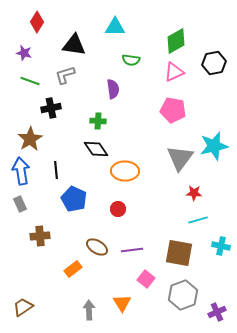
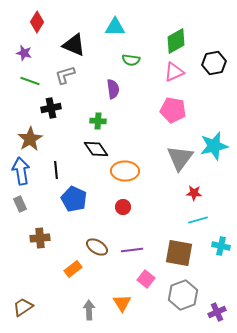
black triangle: rotated 15 degrees clockwise
red circle: moved 5 px right, 2 px up
brown cross: moved 2 px down
